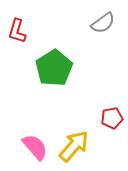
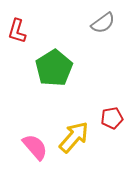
yellow arrow: moved 9 px up
